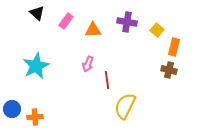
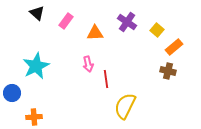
purple cross: rotated 24 degrees clockwise
orange triangle: moved 2 px right, 3 px down
orange rectangle: rotated 36 degrees clockwise
pink arrow: rotated 35 degrees counterclockwise
brown cross: moved 1 px left, 1 px down
red line: moved 1 px left, 1 px up
blue circle: moved 16 px up
orange cross: moved 1 px left
